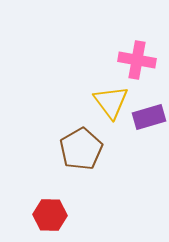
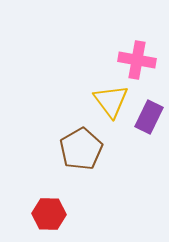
yellow triangle: moved 1 px up
purple rectangle: rotated 48 degrees counterclockwise
red hexagon: moved 1 px left, 1 px up
